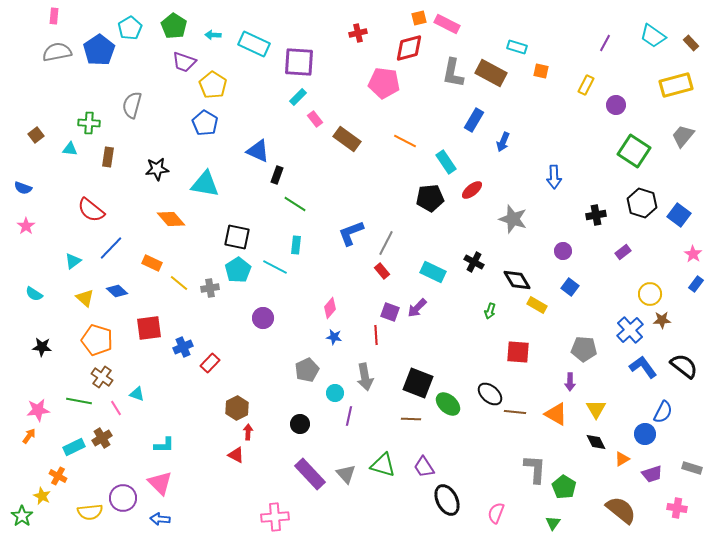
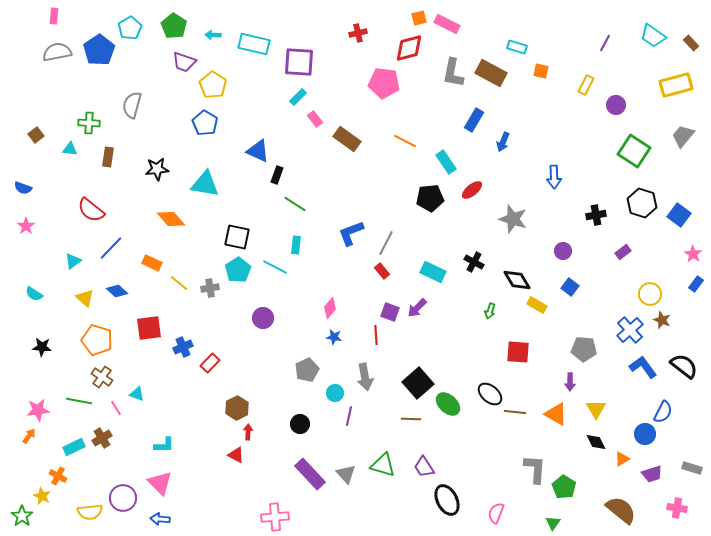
cyan rectangle at (254, 44): rotated 12 degrees counterclockwise
brown star at (662, 320): rotated 24 degrees clockwise
black square at (418, 383): rotated 28 degrees clockwise
